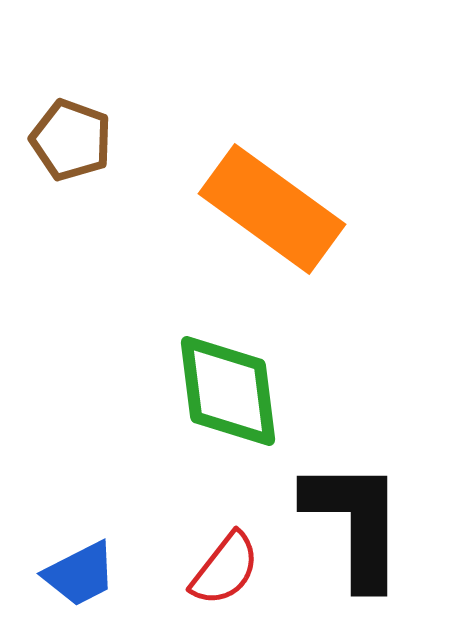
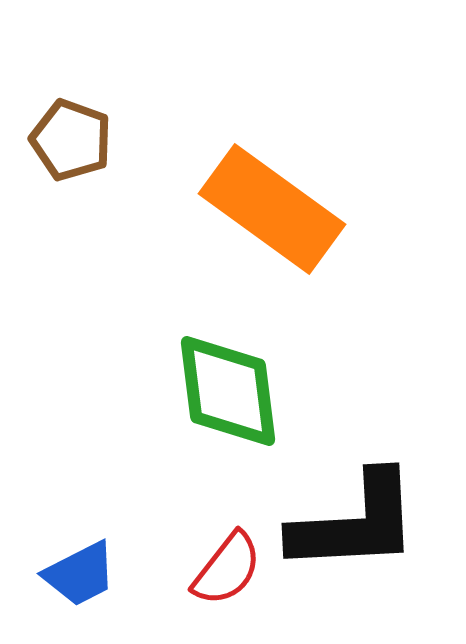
black L-shape: rotated 87 degrees clockwise
red semicircle: moved 2 px right
